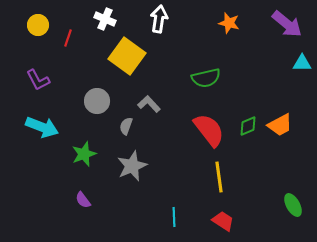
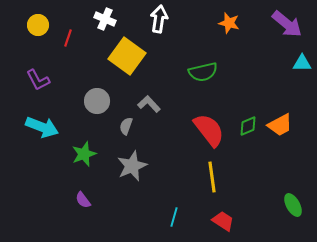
green semicircle: moved 3 px left, 6 px up
yellow line: moved 7 px left
cyan line: rotated 18 degrees clockwise
